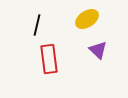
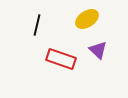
red rectangle: moved 12 px right; rotated 64 degrees counterclockwise
